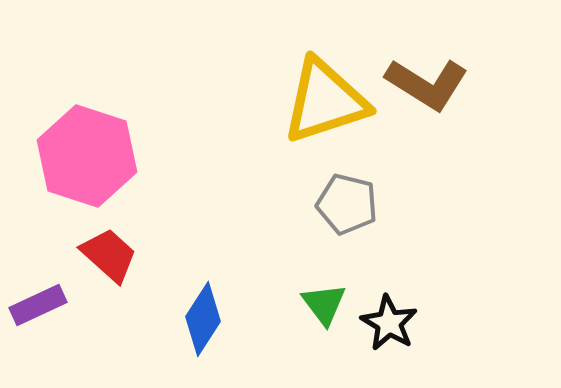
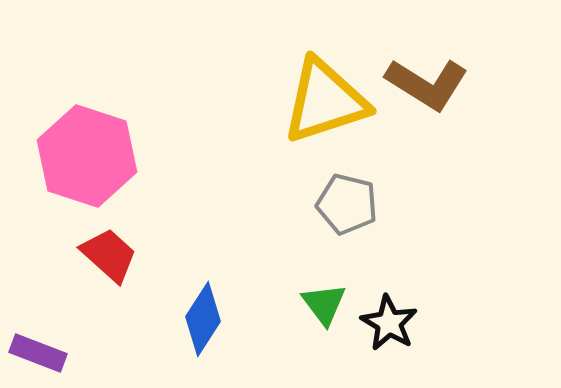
purple rectangle: moved 48 px down; rotated 46 degrees clockwise
